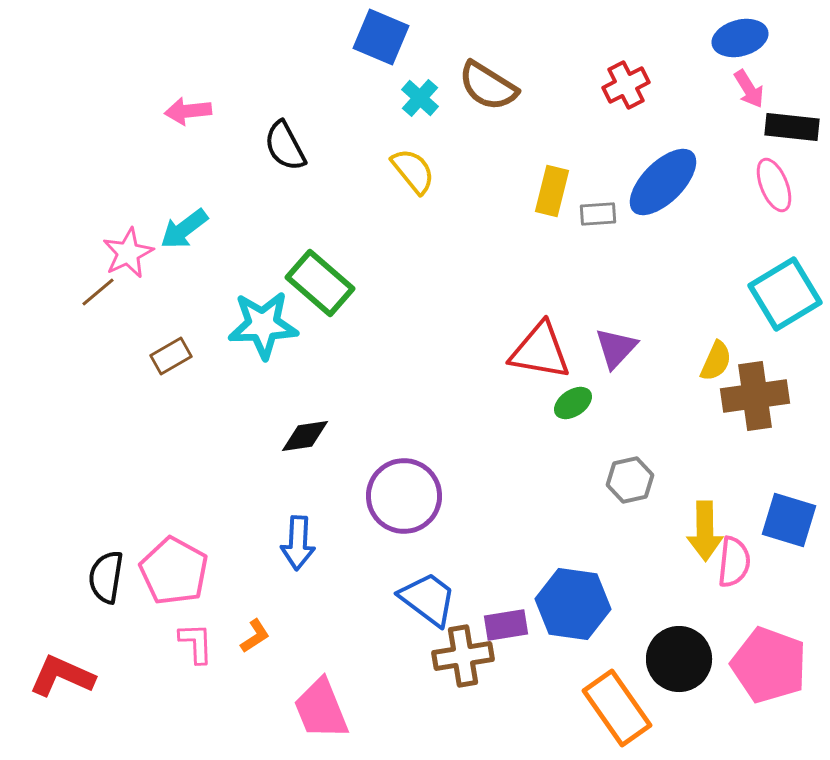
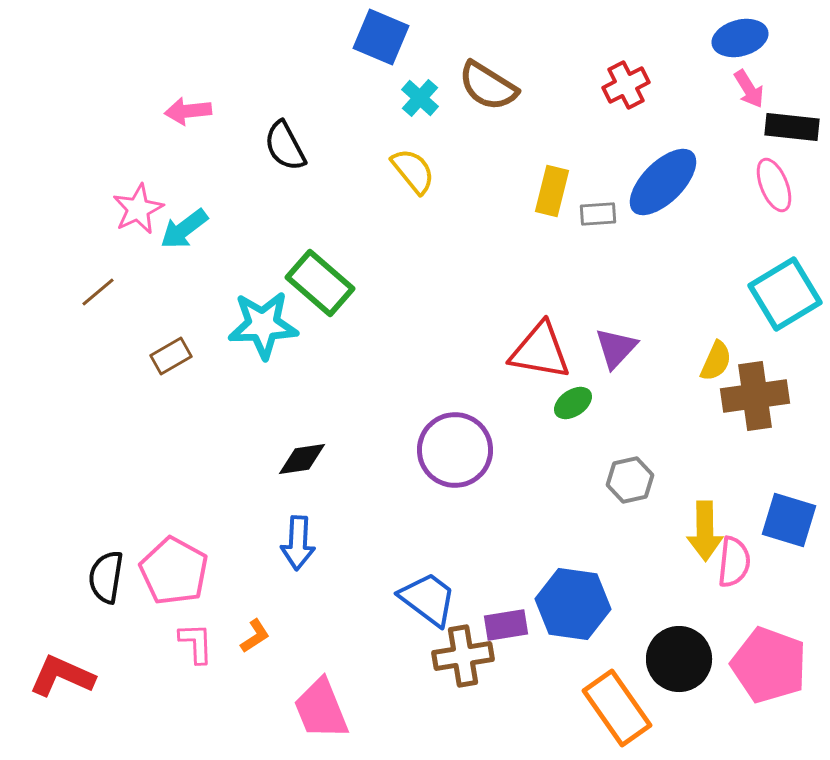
pink star at (128, 253): moved 10 px right, 44 px up
black diamond at (305, 436): moved 3 px left, 23 px down
purple circle at (404, 496): moved 51 px right, 46 px up
